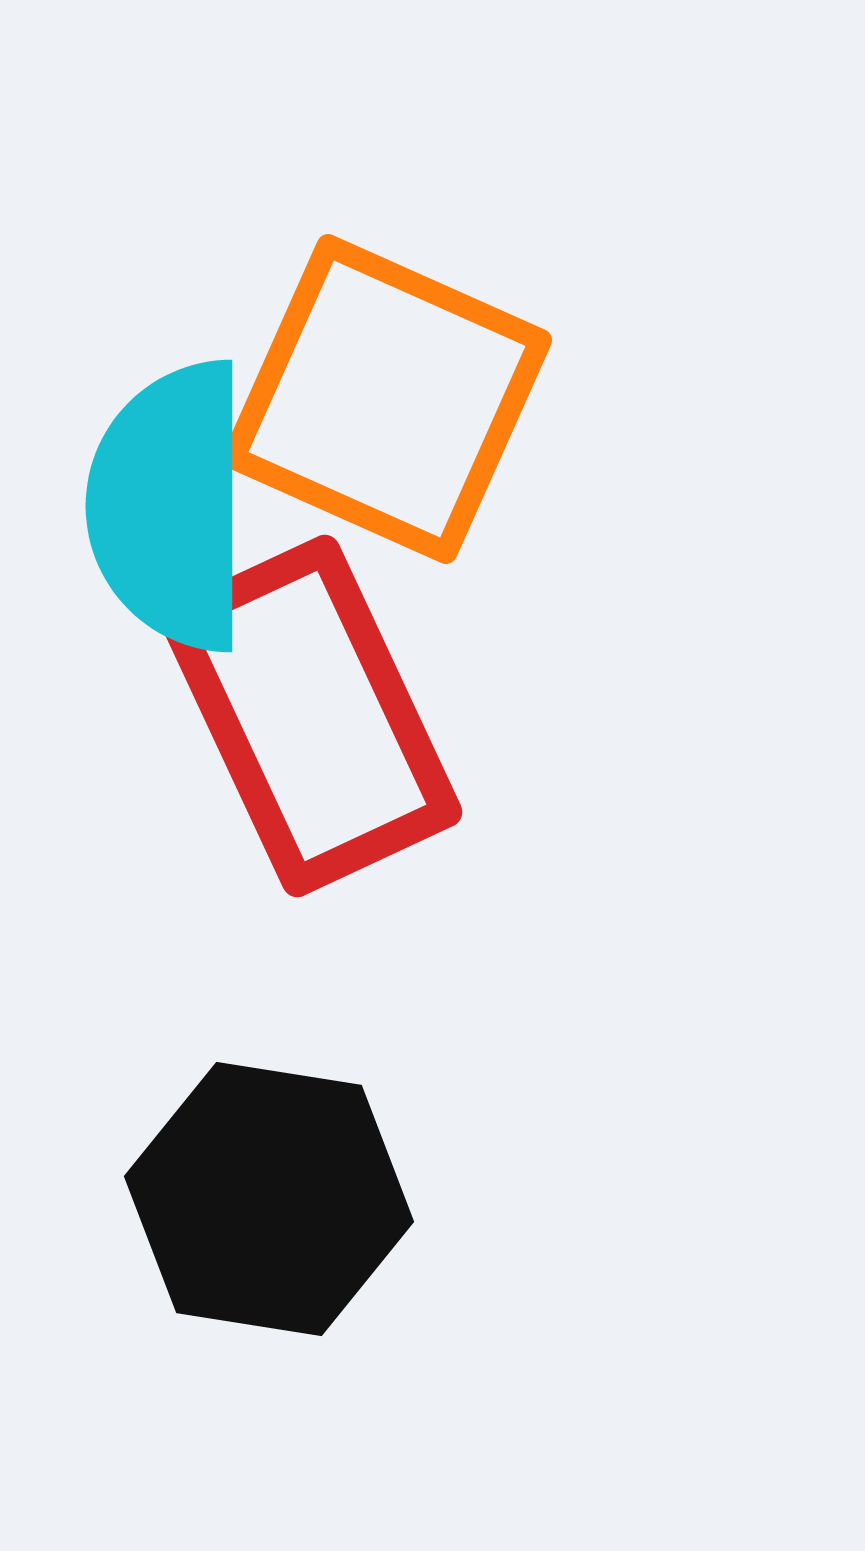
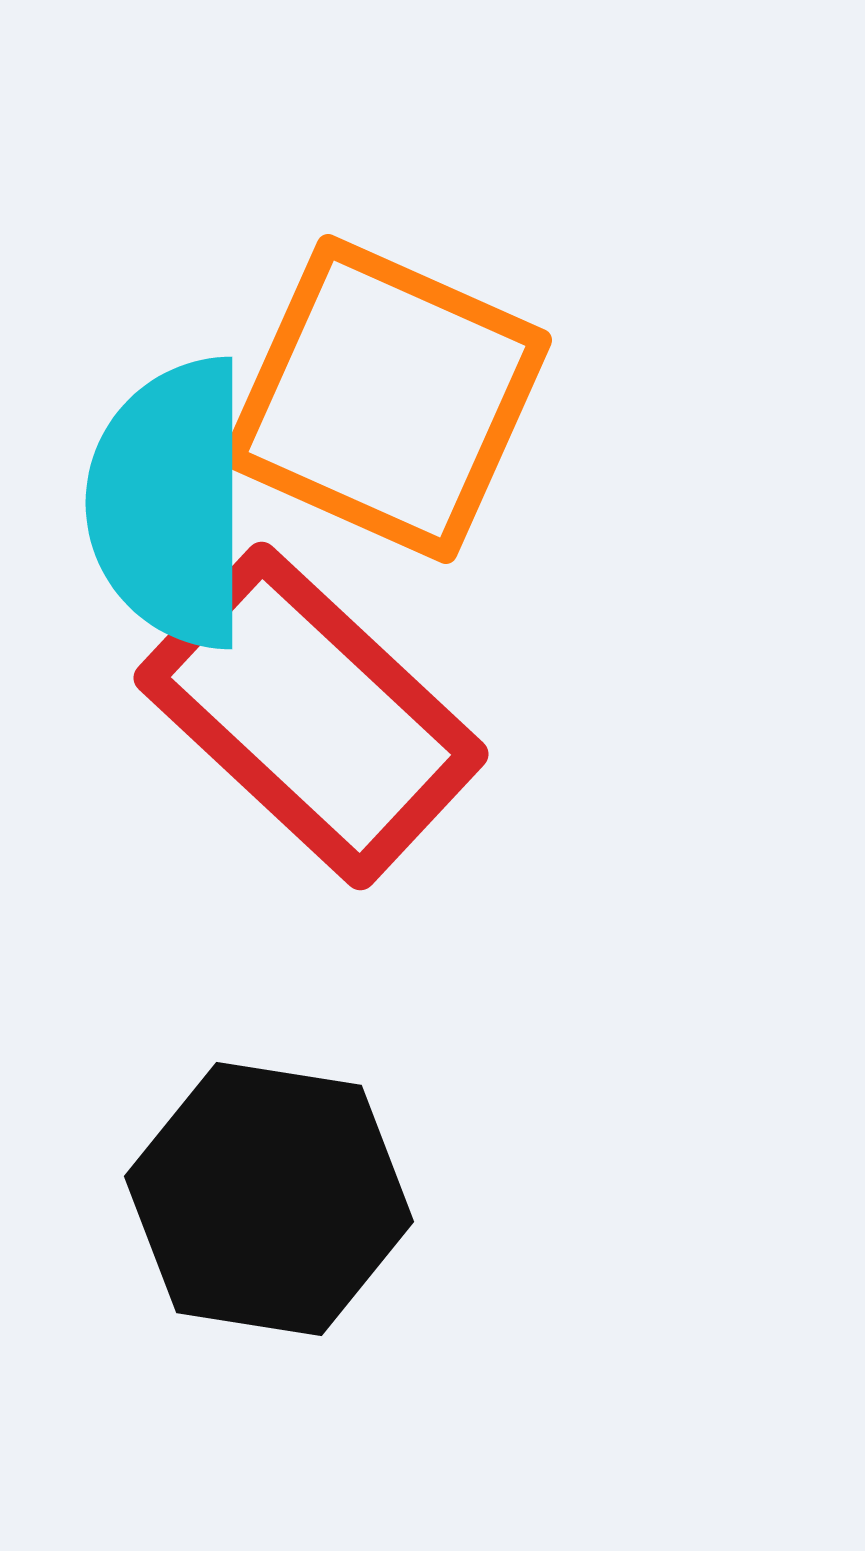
cyan semicircle: moved 3 px up
red rectangle: rotated 22 degrees counterclockwise
